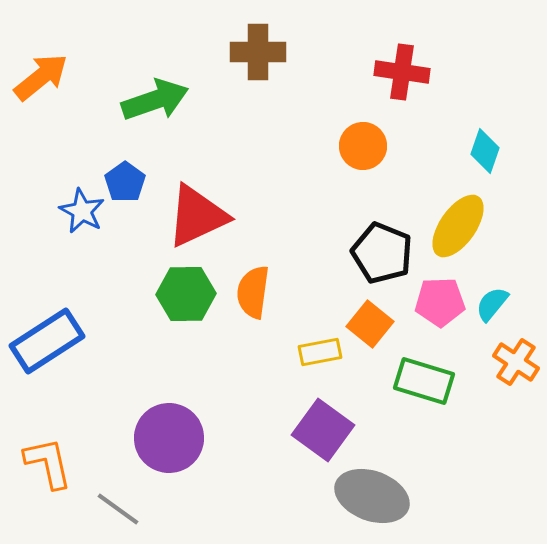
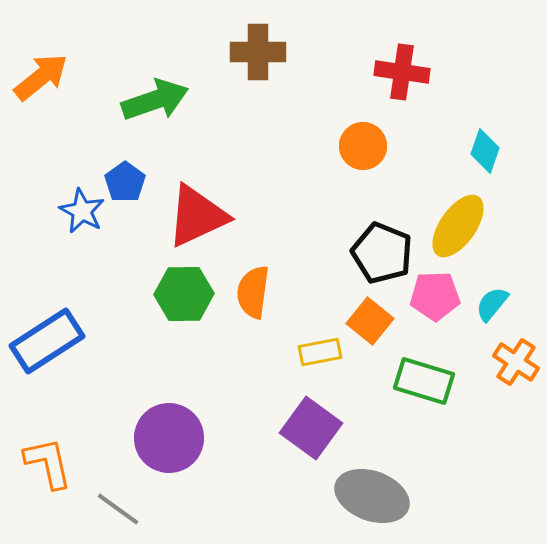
green hexagon: moved 2 px left
pink pentagon: moved 5 px left, 6 px up
orange square: moved 3 px up
purple square: moved 12 px left, 2 px up
